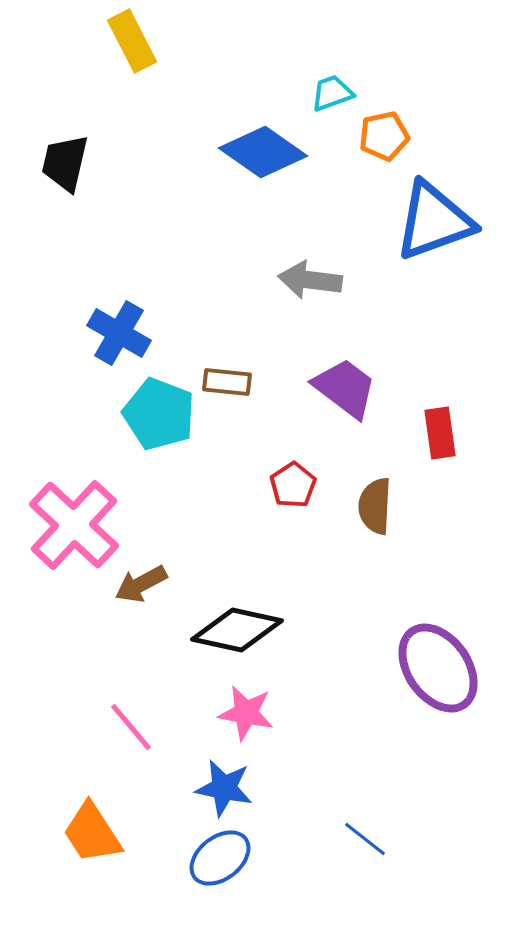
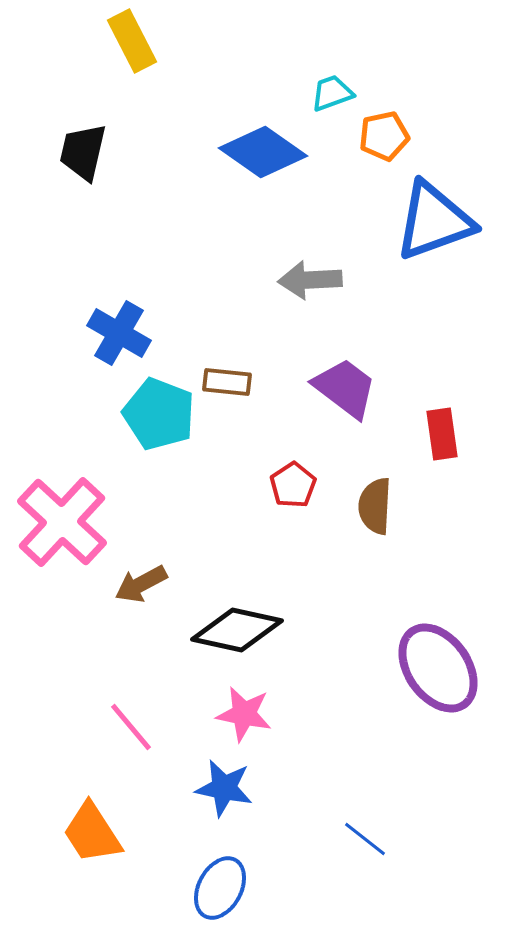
black trapezoid: moved 18 px right, 11 px up
gray arrow: rotated 10 degrees counterclockwise
red rectangle: moved 2 px right, 1 px down
pink cross: moved 12 px left, 3 px up
pink star: moved 2 px left, 1 px down
blue ellipse: moved 30 px down; rotated 24 degrees counterclockwise
